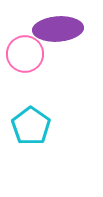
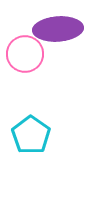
cyan pentagon: moved 9 px down
